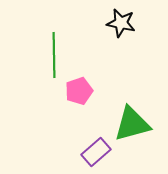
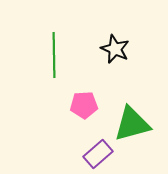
black star: moved 6 px left, 26 px down; rotated 12 degrees clockwise
pink pentagon: moved 5 px right, 14 px down; rotated 16 degrees clockwise
purple rectangle: moved 2 px right, 2 px down
